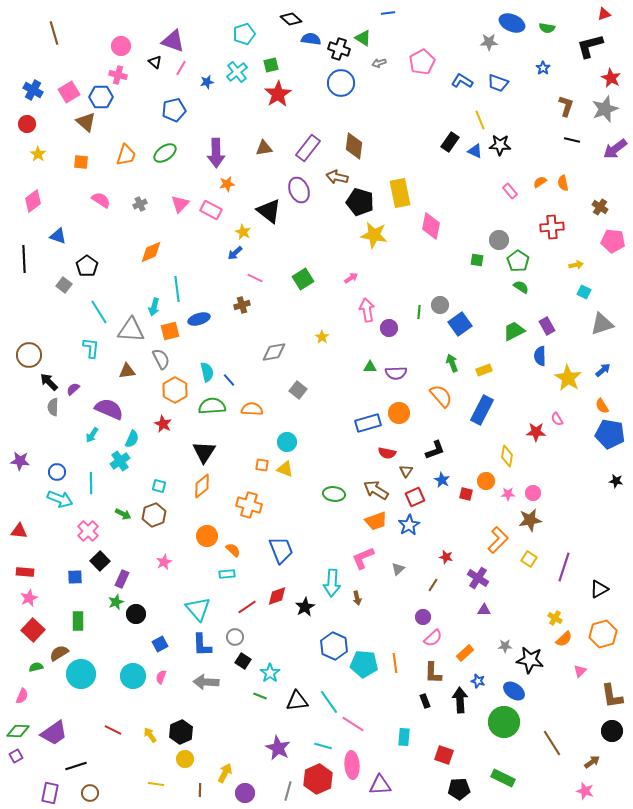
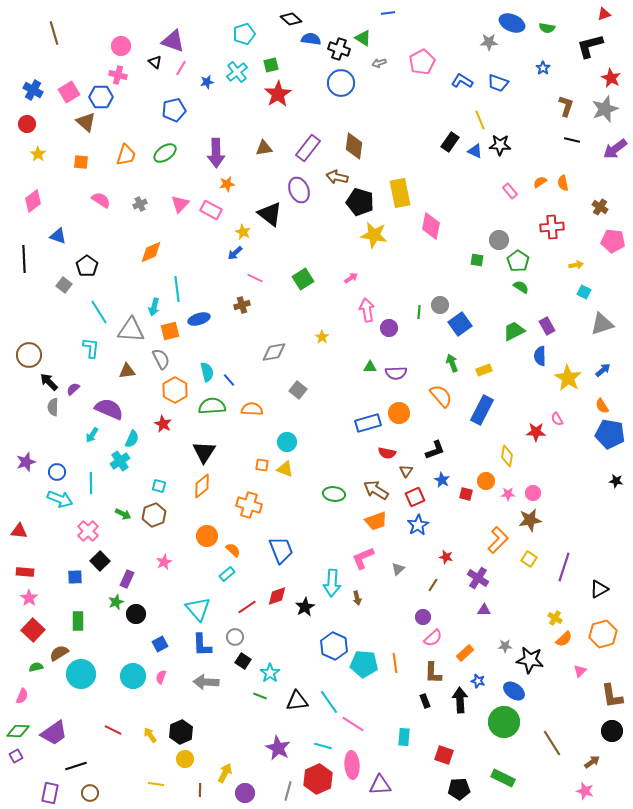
black triangle at (269, 211): moved 1 px right, 3 px down
purple star at (20, 461): moved 6 px right, 1 px down; rotated 24 degrees counterclockwise
blue star at (409, 525): moved 9 px right
cyan rectangle at (227, 574): rotated 35 degrees counterclockwise
purple rectangle at (122, 579): moved 5 px right
pink star at (29, 598): rotated 12 degrees counterclockwise
